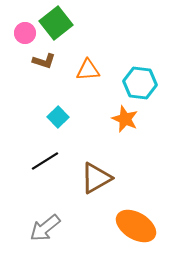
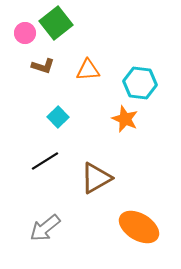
brown L-shape: moved 1 px left, 5 px down
orange ellipse: moved 3 px right, 1 px down
